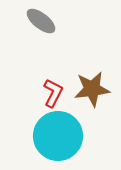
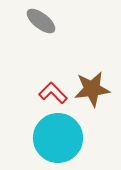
red L-shape: rotated 72 degrees counterclockwise
cyan circle: moved 2 px down
